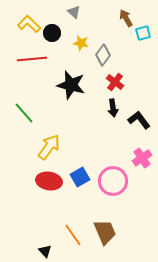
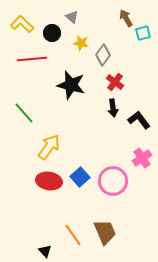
gray triangle: moved 2 px left, 5 px down
yellow L-shape: moved 7 px left
blue square: rotated 12 degrees counterclockwise
